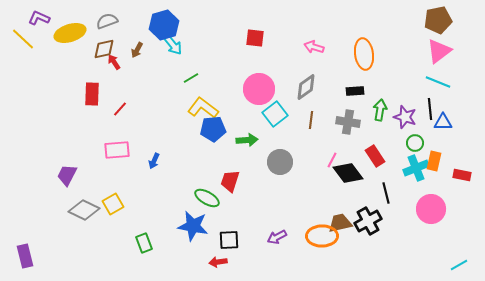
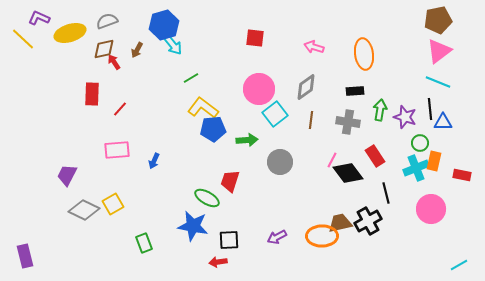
green circle at (415, 143): moved 5 px right
